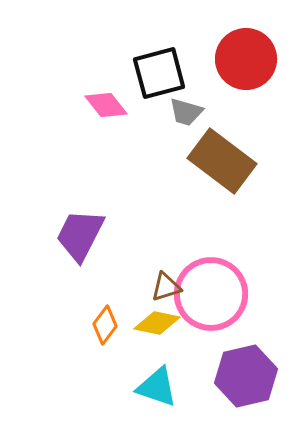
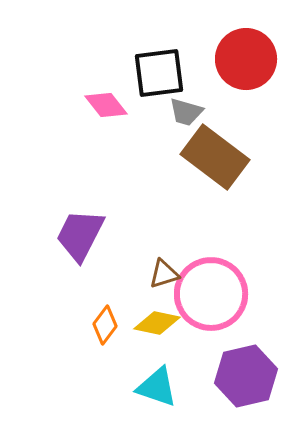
black square: rotated 8 degrees clockwise
brown rectangle: moved 7 px left, 4 px up
brown triangle: moved 2 px left, 13 px up
